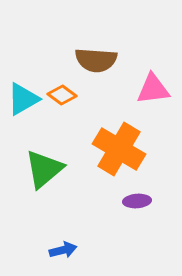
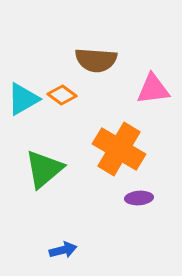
purple ellipse: moved 2 px right, 3 px up
